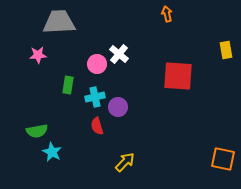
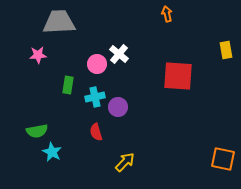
red semicircle: moved 1 px left, 6 px down
